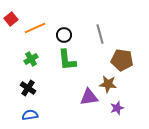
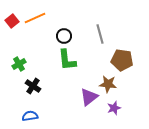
red square: moved 1 px right, 2 px down
orange line: moved 10 px up
black circle: moved 1 px down
green cross: moved 12 px left, 5 px down
black cross: moved 5 px right, 2 px up
purple triangle: rotated 30 degrees counterclockwise
purple star: moved 3 px left
blue semicircle: moved 1 px down
